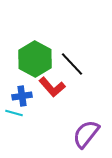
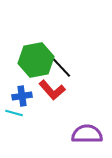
green hexagon: moved 1 px right, 1 px down; rotated 20 degrees clockwise
black line: moved 12 px left, 2 px down
red L-shape: moved 3 px down
purple semicircle: moved 1 px right; rotated 52 degrees clockwise
